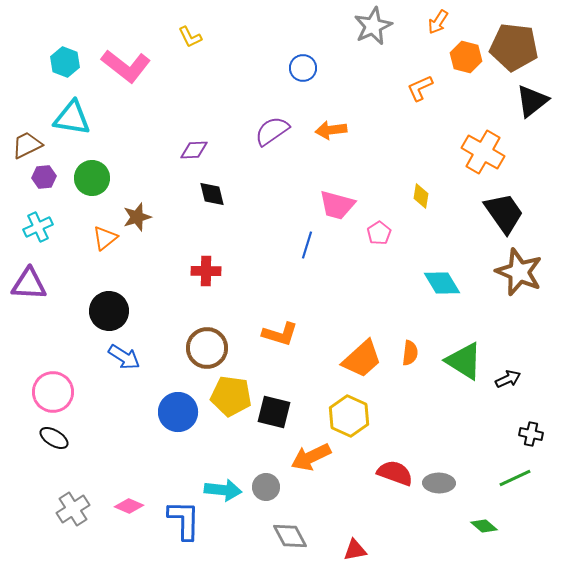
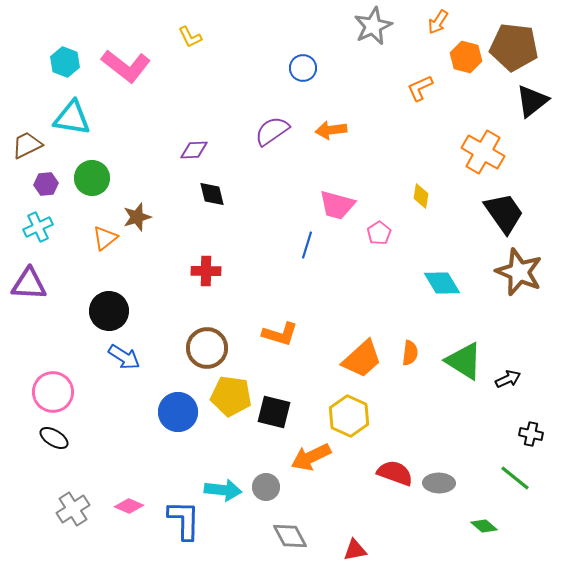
purple hexagon at (44, 177): moved 2 px right, 7 px down
green line at (515, 478): rotated 64 degrees clockwise
